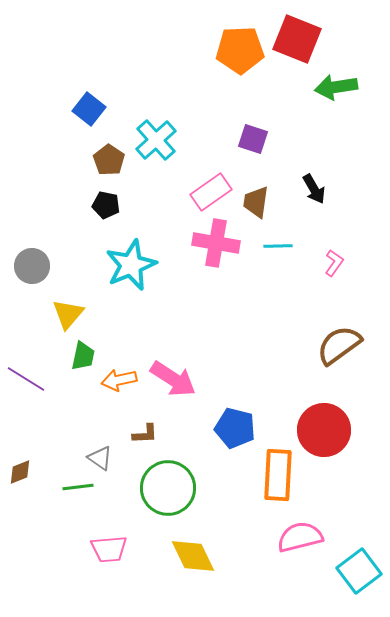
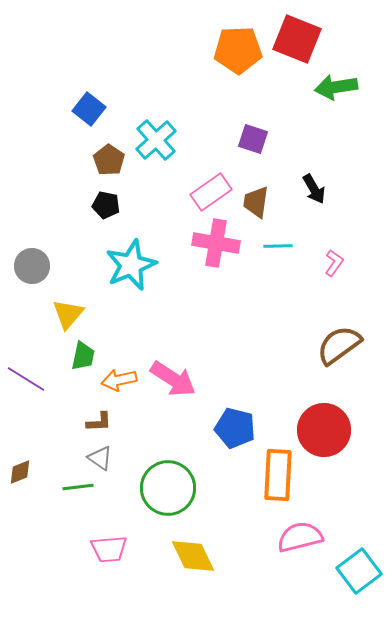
orange pentagon: moved 2 px left
brown L-shape: moved 46 px left, 12 px up
